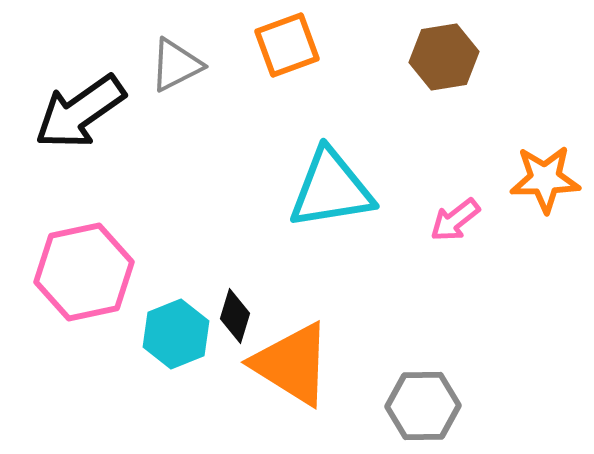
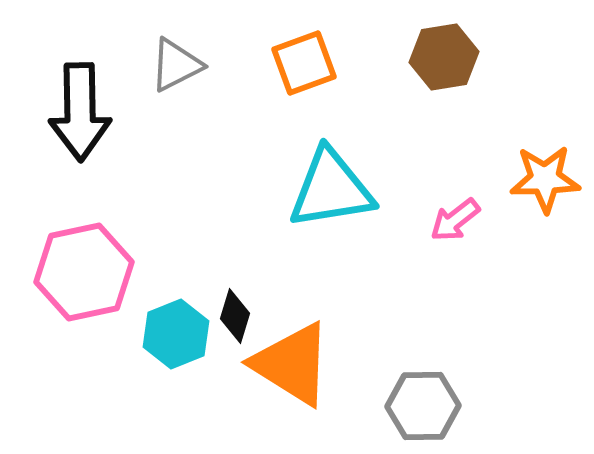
orange square: moved 17 px right, 18 px down
black arrow: rotated 56 degrees counterclockwise
